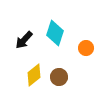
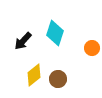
black arrow: moved 1 px left, 1 px down
orange circle: moved 6 px right
brown circle: moved 1 px left, 2 px down
